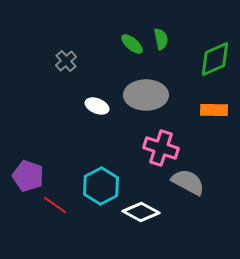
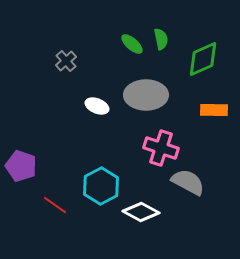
green diamond: moved 12 px left
purple pentagon: moved 7 px left, 10 px up
